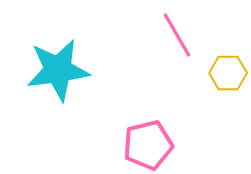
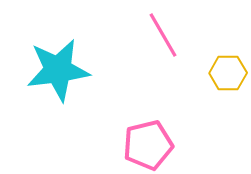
pink line: moved 14 px left
